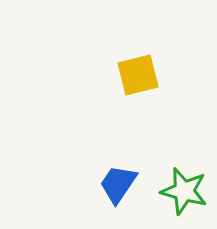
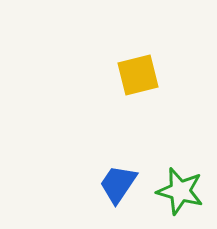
green star: moved 4 px left
